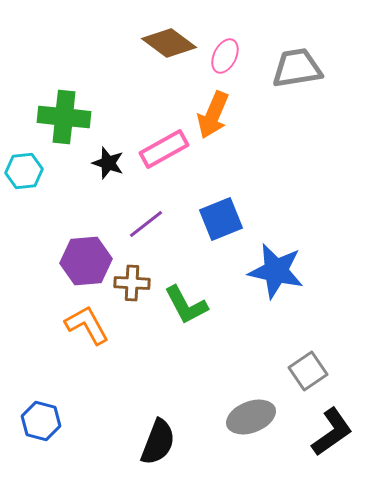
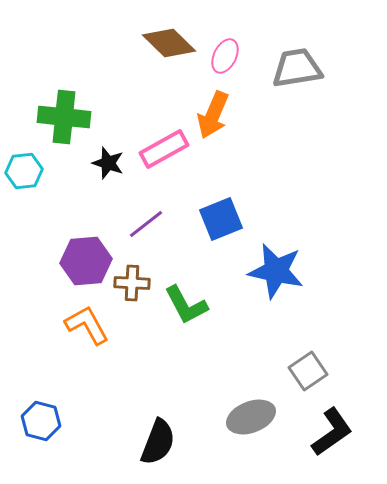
brown diamond: rotated 8 degrees clockwise
